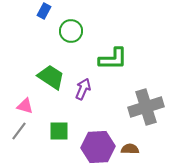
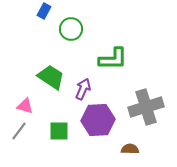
green circle: moved 2 px up
purple hexagon: moved 27 px up
